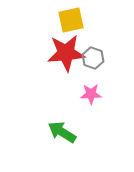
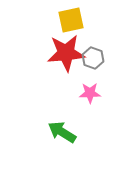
pink star: moved 1 px left, 1 px up
